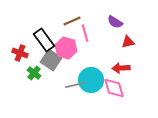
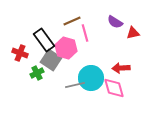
red triangle: moved 5 px right, 9 px up
green cross: moved 3 px right; rotated 24 degrees clockwise
cyan circle: moved 2 px up
